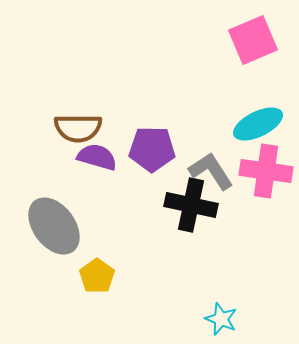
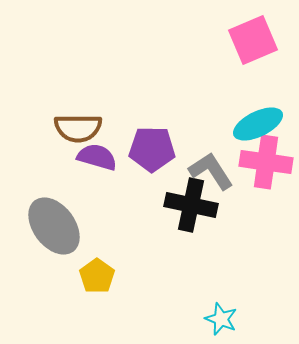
pink cross: moved 9 px up
